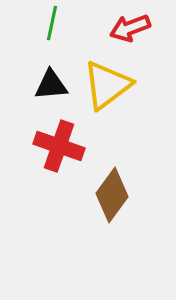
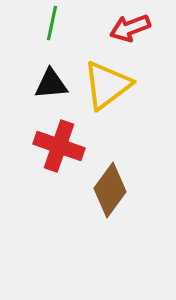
black triangle: moved 1 px up
brown diamond: moved 2 px left, 5 px up
